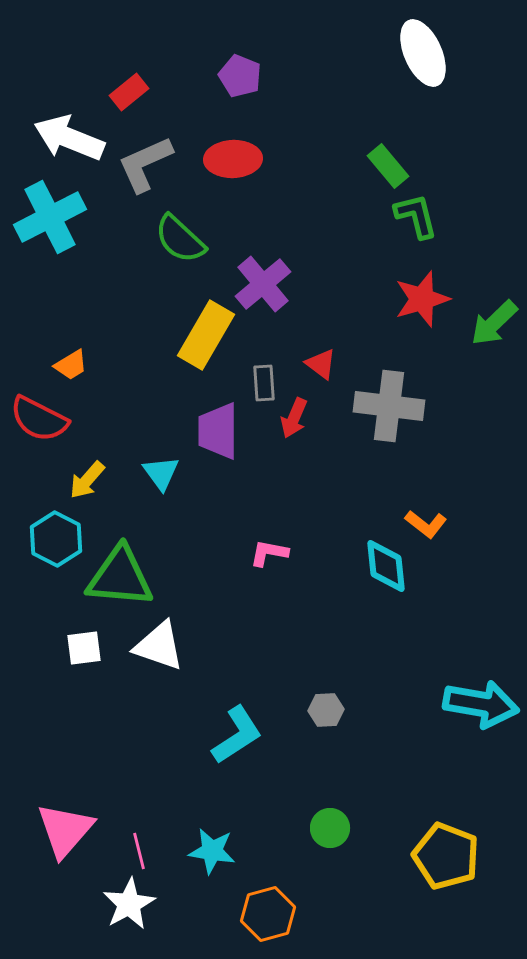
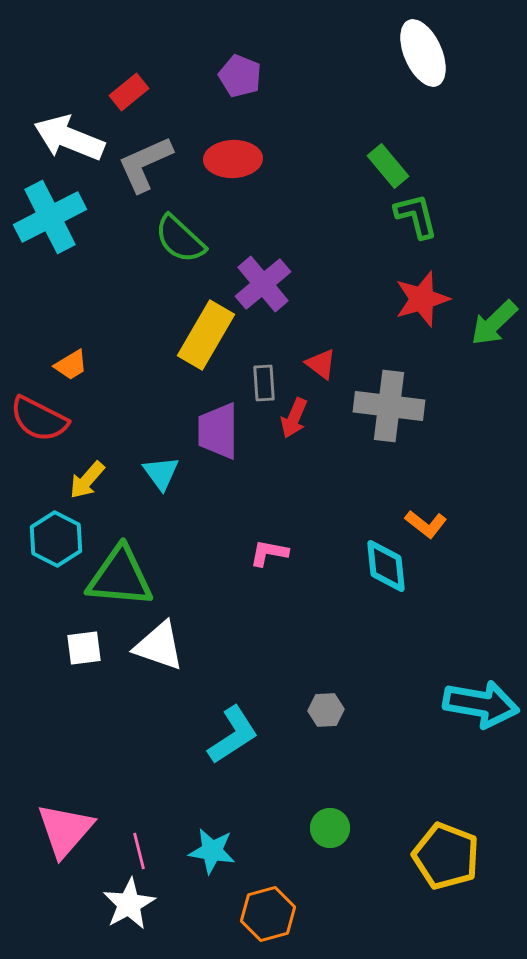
cyan L-shape: moved 4 px left
